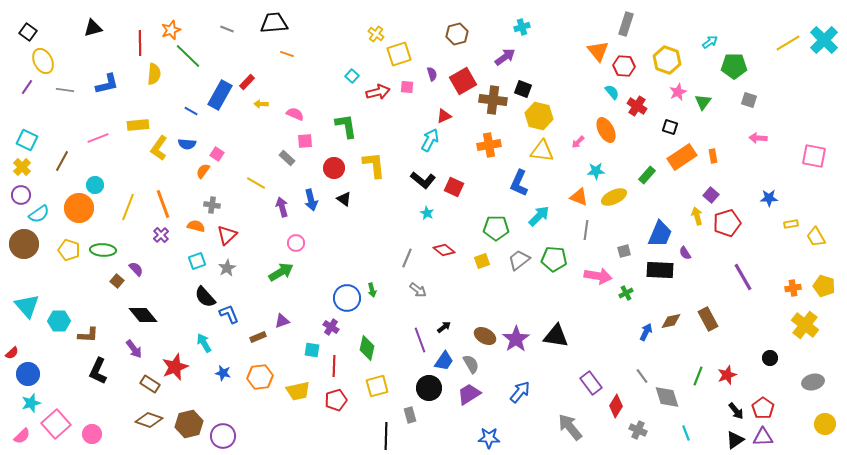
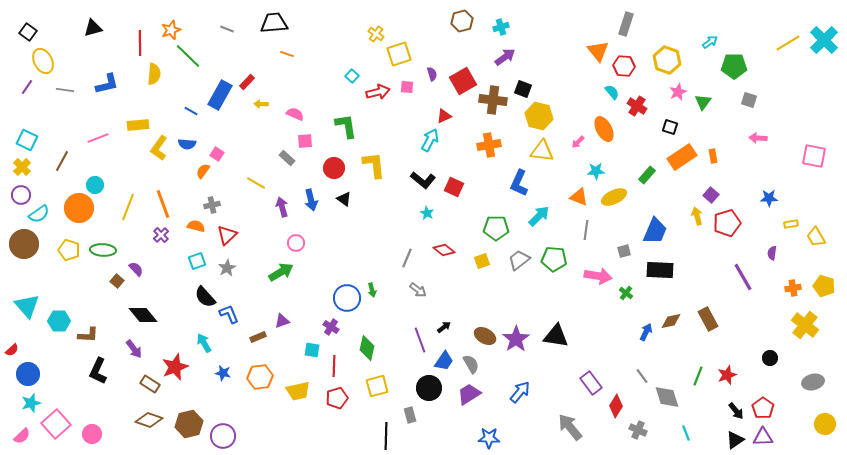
cyan cross at (522, 27): moved 21 px left
brown hexagon at (457, 34): moved 5 px right, 13 px up
orange ellipse at (606, 130): moved 2 px left, 1 px up
gray cross at (212, 205): rotated 21 degrees counterclockwise
blue trapezoid at (660, 234): moved 5 px left, 3 px up
purple semicircle at (685, 253): moved 87 px right; rotated 40 degrees clockwise
green cross at (626, 293): rotated 24 degrees counterclockwise
red semicircle at (12, 353): moved 3 px up
red pentagon at (336, 400): moved 1 px right, 2 px up
